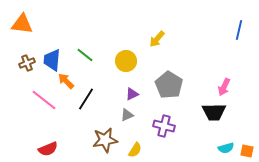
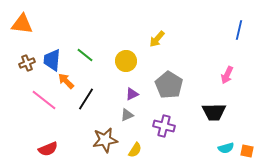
pink arrow: moved 3 px right, 12 px up
